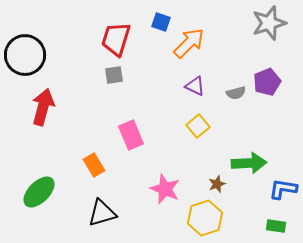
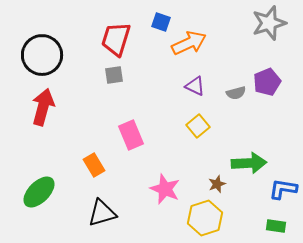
orange arrow: rotated 20 degrees clockwise
black circle: moved 17 px right
